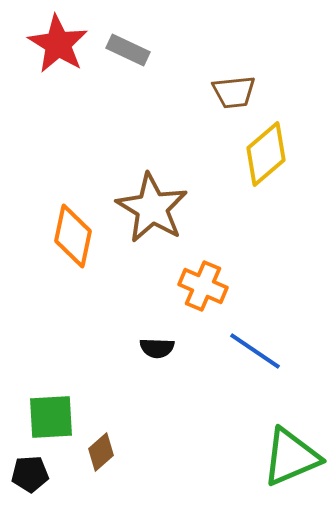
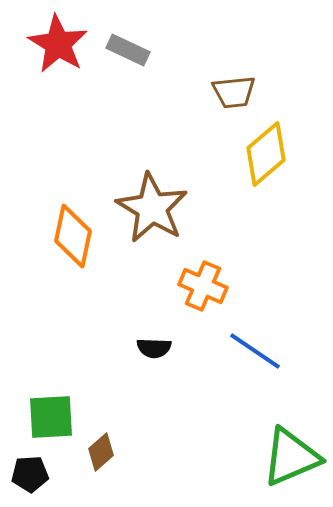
black semicircle: moved 3 px left
